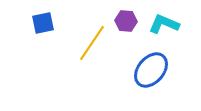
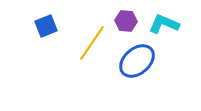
blue square: moved 3 px right, 3 px down; rotated 10 degrees counterclockwise
blue ellipse: moved 14 px left, 9 px up; rotated 9 degrees clockwise
